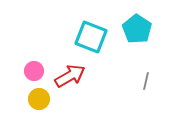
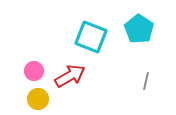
cyan pentagon: moved 2 px right
yellow circle: moved 1 px left
